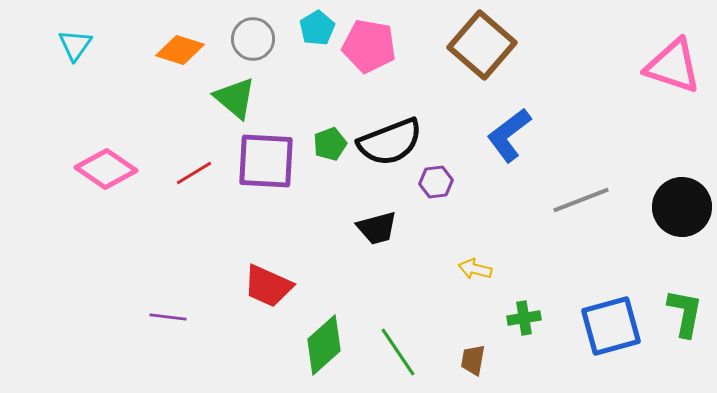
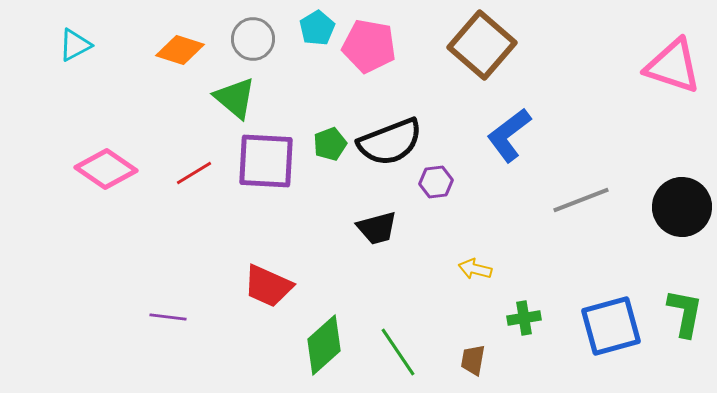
cyan triangle: rotated 27 degrees clockwise
